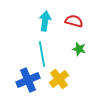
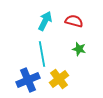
cyan arrow: rotated 18 degrees clockwise
